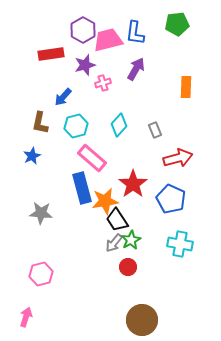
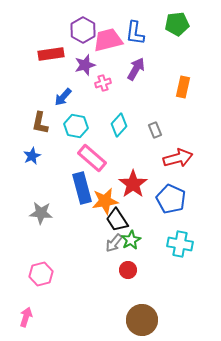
orange rectangle: moved 3 px left; rotated 10 degrees clockwise
cyan hexagon: rotated 25 degrees clockwise
red circle: moved 3 px down
